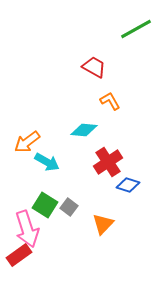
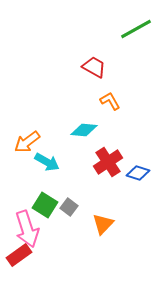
blue diamond: moved 10 px right, 12 px up
